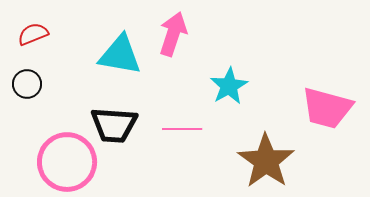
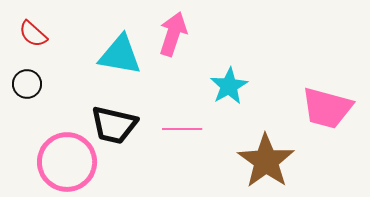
red semicircle: rotated 116 degrees counterclockwise
black trapezoid: rotated 9 degrees clockwise
